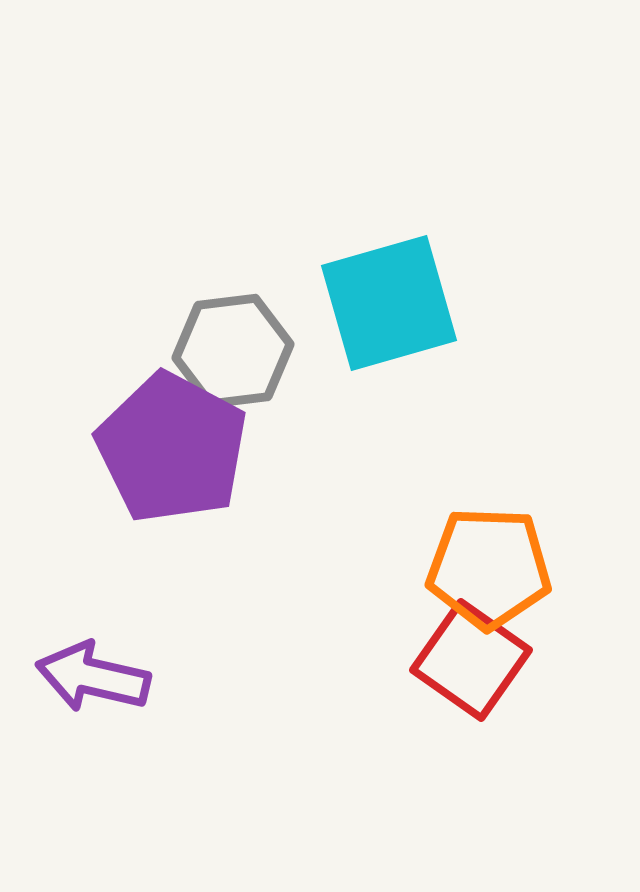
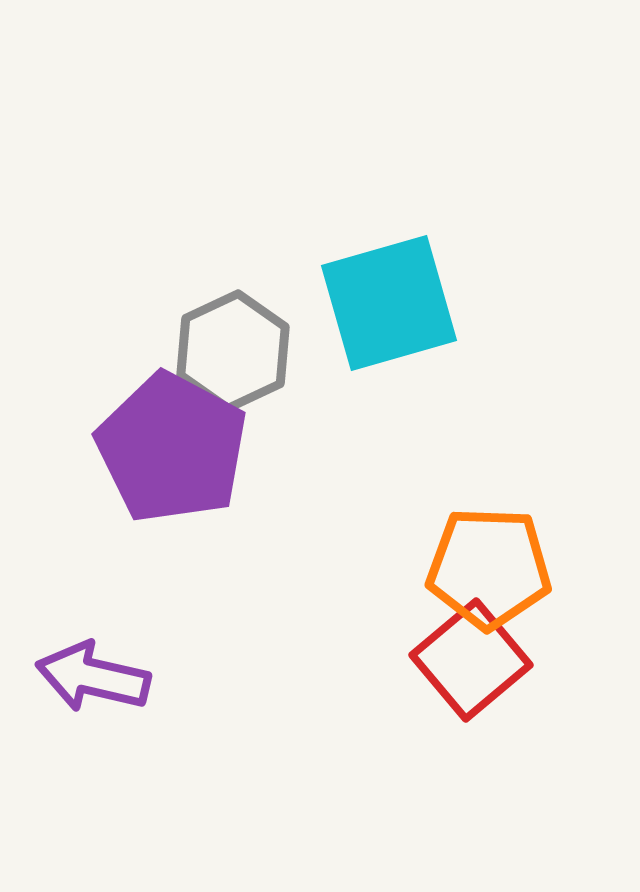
gray hexagon: rotated 18 degrees counterclockwise
red square: rotated 15 degrees clockwise
